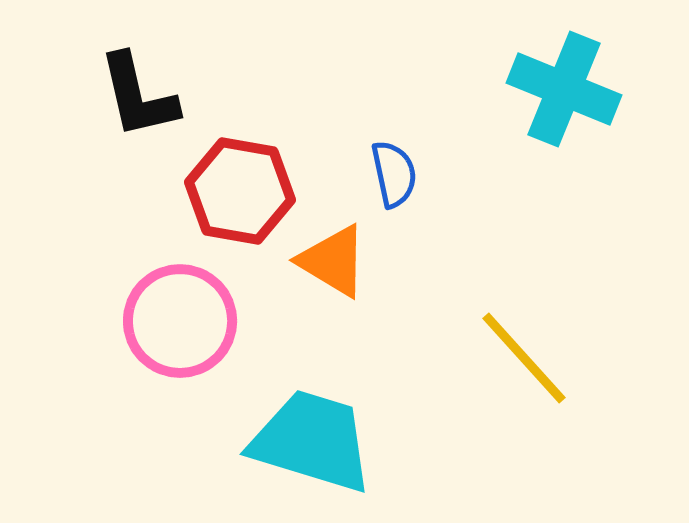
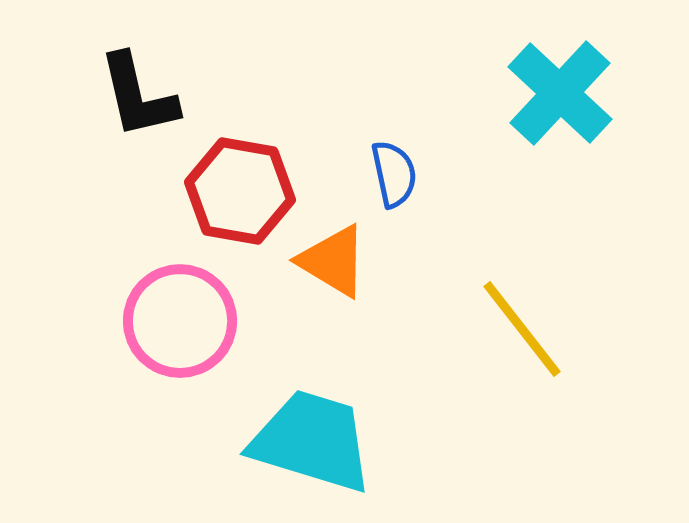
cyan cross: moved 4 px left, 4 px down; rotated 21 degrees clockwise
yellow line: moved 2 px left, 29 px up; rotated 4 degrees clockwise
